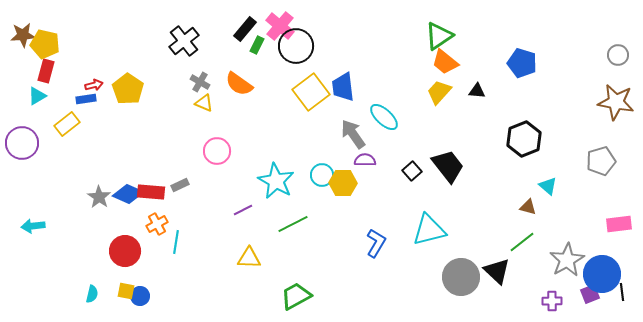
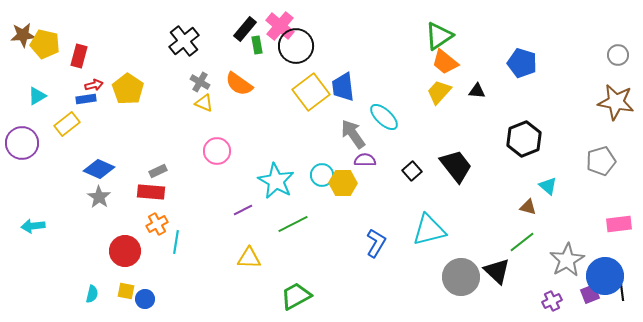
green rectangle at (257, 45): rotated 36 degrees counterclockwise
red rectangle at (46, 71): moved 33 px right, 15 px up
black trapezoid at (448, 166): moved 8 px right
gray rectangle at (180, 185): moved 22 px left, 14 px up
blue diamond at (128, 194): moved 29 px left, 25 px up
blue circle at (602, 274): moved 3 px right, 2 px down
blue circle at (140, 296): moved 5 px right, 3 px down
purple cross at (552, 301): rotated 24 degrees counterclockwise
